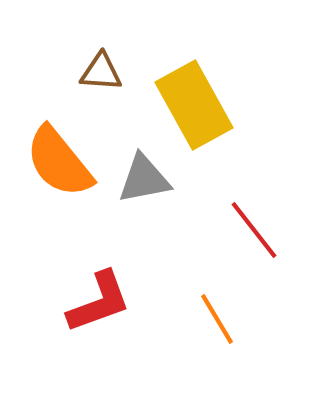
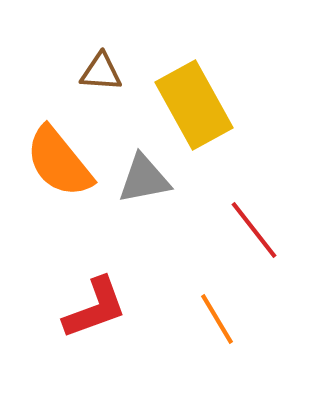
red L-shape: moved 4 px left, 6 px down
